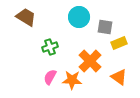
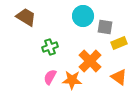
cyan circle: moved 4 px right, 1 px up
